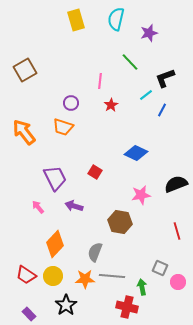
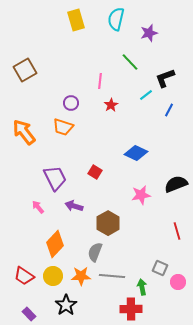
blue line: moved 7 px right
brown hexagon: moved 12 px left, 1 px down; rotated 20 degrees clockwise
red trapezoid: moved 2 px left, 1 px down
orange star: moved 4 px left, 3 px up
red cross: moved 4 px right, 2 px down; rotated 15 degrees counterclockwise
